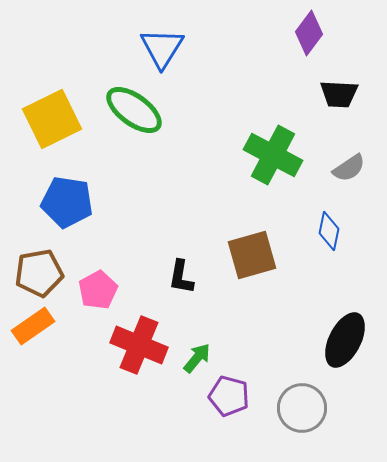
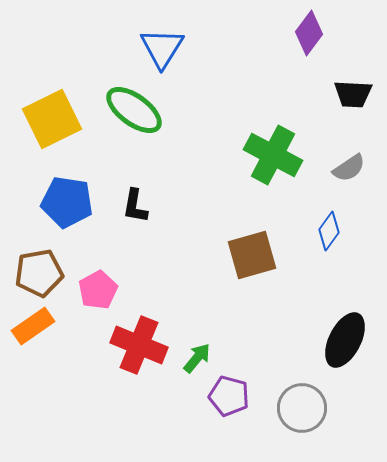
black trapezoid: moved 14 px right
blue diamond: rotated 24 degrees clockwise
black L-shape: moved 46 px left, 71 px up
